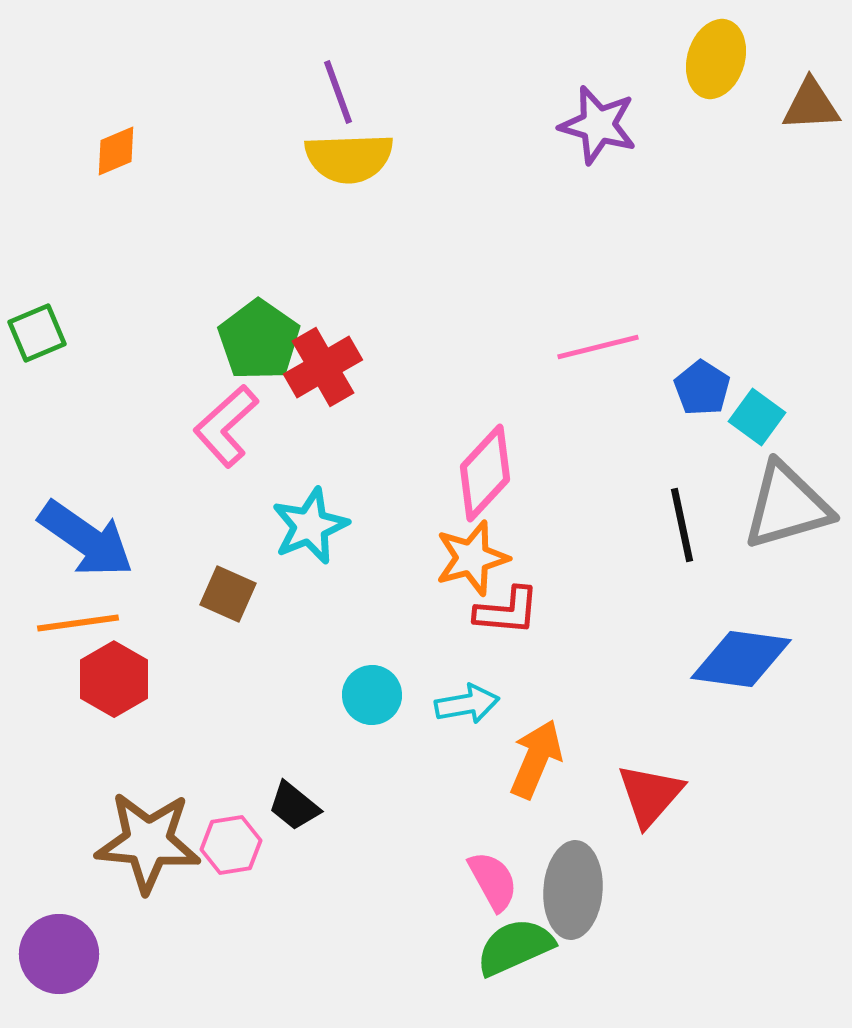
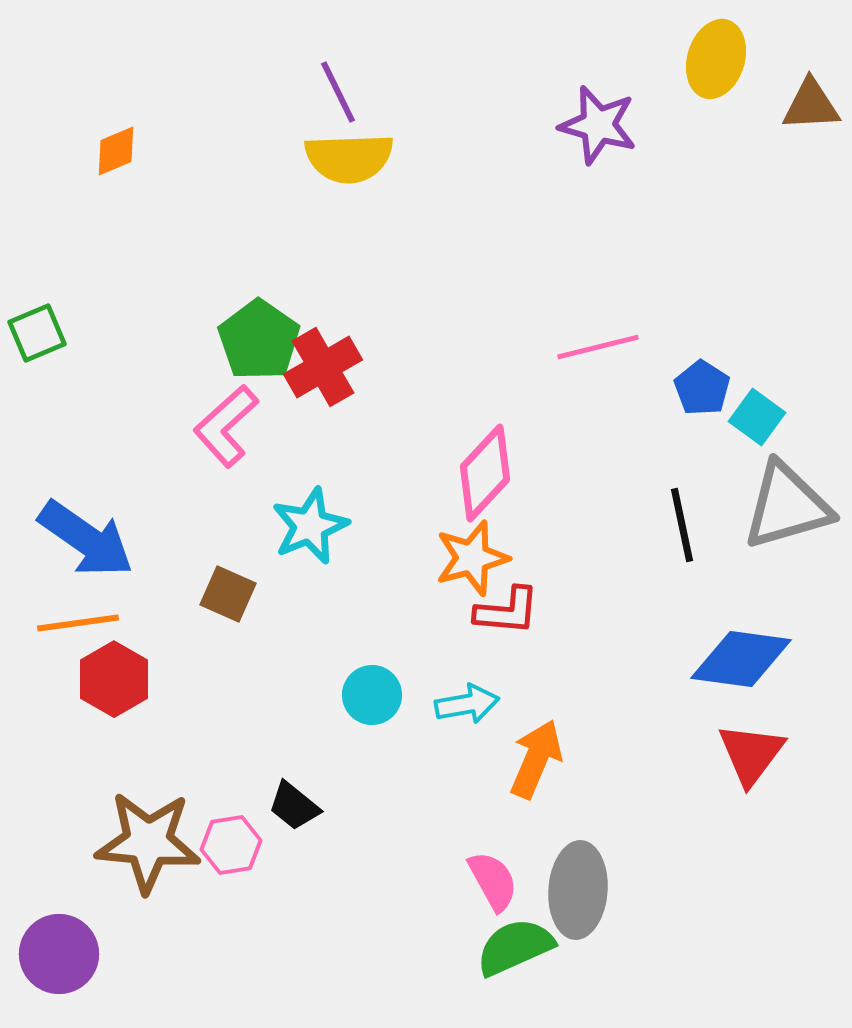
purple line: rotated 6 degrees counterclockwise
red triangle: moved 101 px right, 41 px up; rotated 4 degrees counterclockwise
gray ellipse: moved 5 px right
